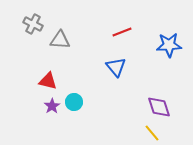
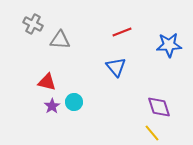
red triangle: moved 1 px left, 1 px down
